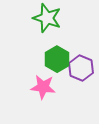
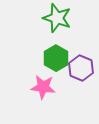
green star: moved 10 px right
green hexagon: moved 1 px left, 1 px up
